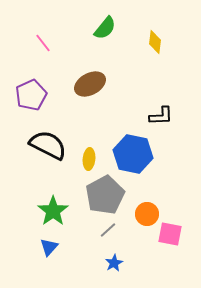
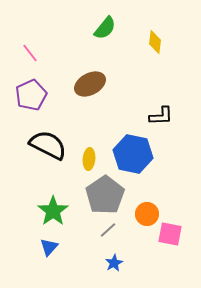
pink line: moved 13 px left, 10 px down
gray pentagon: rotated 6 degrees counterclockwise
